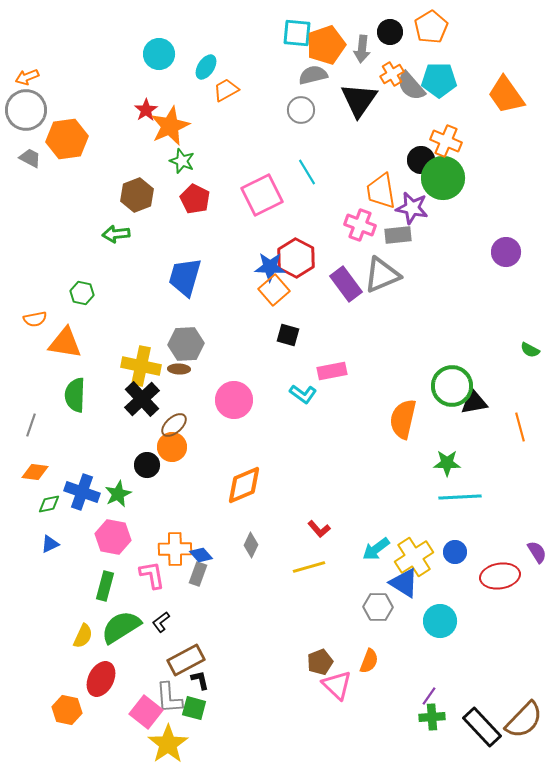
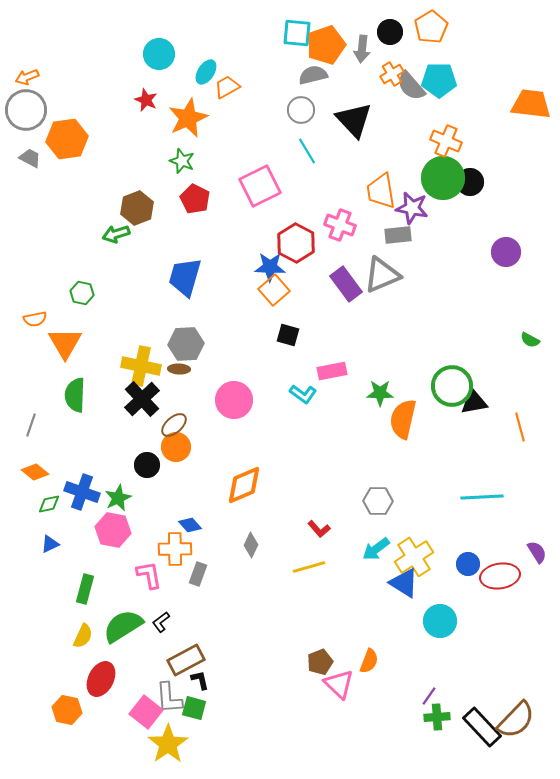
cyan ellipse at (206, 67): moved 5 px down
orange trapezoid at (226, 90): moved 1 px right, 3 px up
orange trapezoid at (506, 95): moved 25 px right, 9 px down; rotated 132 degrees clockwise
black triangle at (359, 100): moved 5 px left, 20 px down; rotated 18 degrees counterclockwise
red star at (146, 110): moved 10 px up; rotated 15 degrees counterclockwise
orange star at (170, 126): moved 18 px right, 8 px up
black circle at (421, 160): moved 49 px right, 22 px down
cyan line at (307, 172): moved 21 px up
brown hexagon at (137, 195): moved 13 px down
pink square at (262, 195): moved 2 px left, 9 px up
pink cross at (360, 225): moved 20 px left
green arrow at (116, 234): rotated 12 degrees counterclockwise
red hexagon at (296, 258): moved 15 px up
orange triangle at (65, 343): rotated 51 degrees clockwise
green semicircle at (530, 350): moved 10 px up
orange circle at (172, 447): moved 4 px right
green star at (447, 463): moved 67 px left, 70 px up
orange diamond at (35, 472): rotated 32 degrees clockwise
green star at (118, 494): moved 4 px down
cyan line at (460, 497): moved 22 px right
pink hexagon at (113, 537): moved 7 px up
blue circle at (455, 552): moved 13 px right, 12 px down
blue diamond at (201, 555): moved 11 px left, 30 px up
pink L-shape at (152, 575): moved 3 px left
green rectangle at (105, 586): moved 20 px left, 3 px down
gray hexagon at (378, 607): moved 106 px up
green semicircle at (121, 627): moved 2 px right, 1 px up
pink triangle at (337, 685): moved 2 px right, 1 px up
green cross at (432, 717): moved 5 px right
brown semicircle at (524, 720): moved 8 px left
